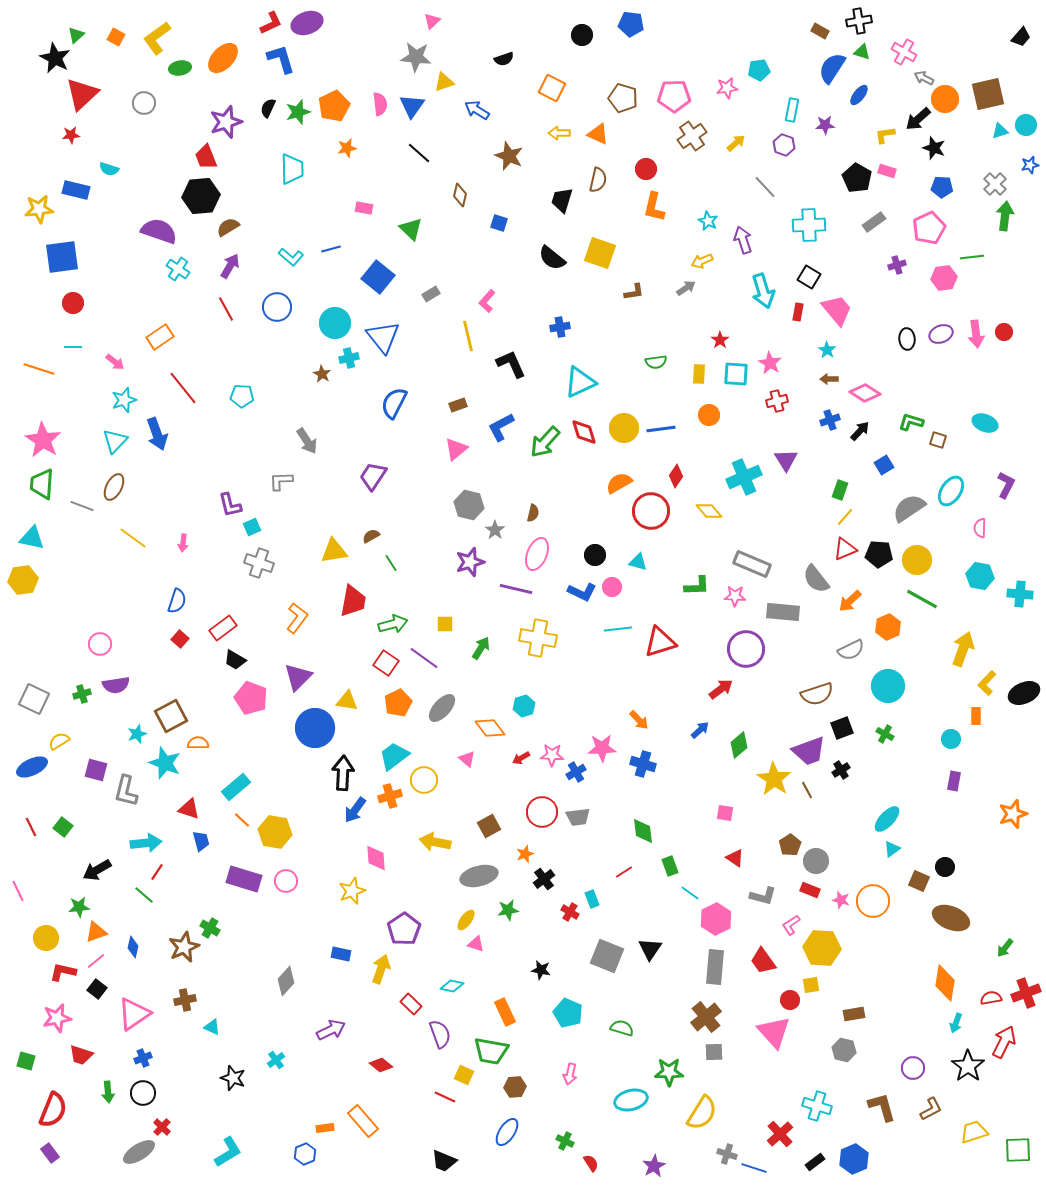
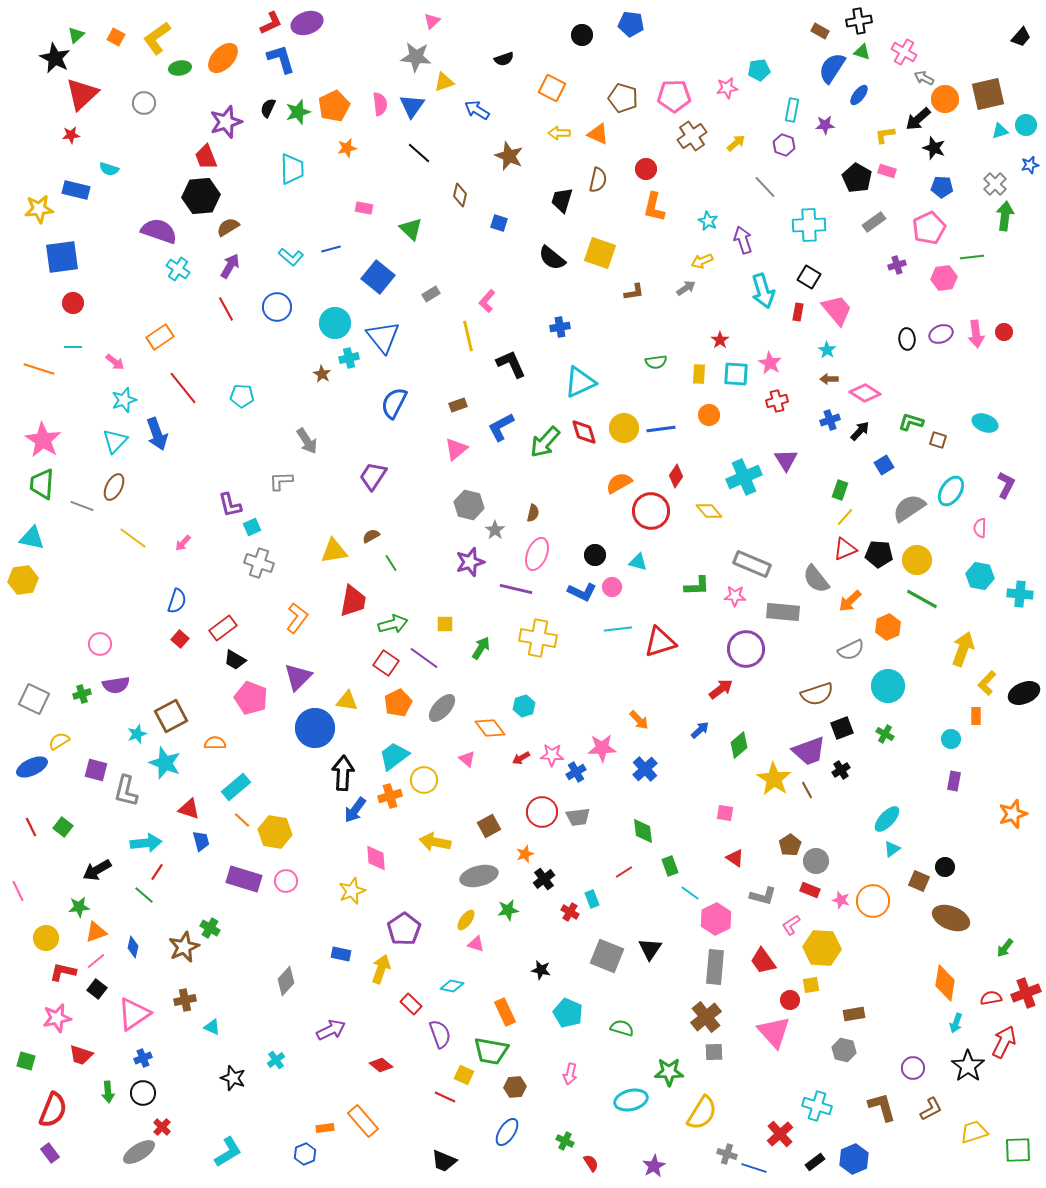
pink arrow at (183, 543): rotated 36 degrees clockwise
orange semicircle at (198, 743): moved 17 px right
blue cross at (643, 764): moved 2 px right, 5 px down; rotated 30 degrees clockwise
